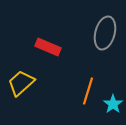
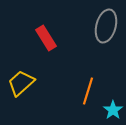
gray ellipse: moved 1 px right, 7 px up
red rectangle: moved 2 px left, 9 px up; rotated 35 degrees clockwise
cyan star: moved 6 px down
